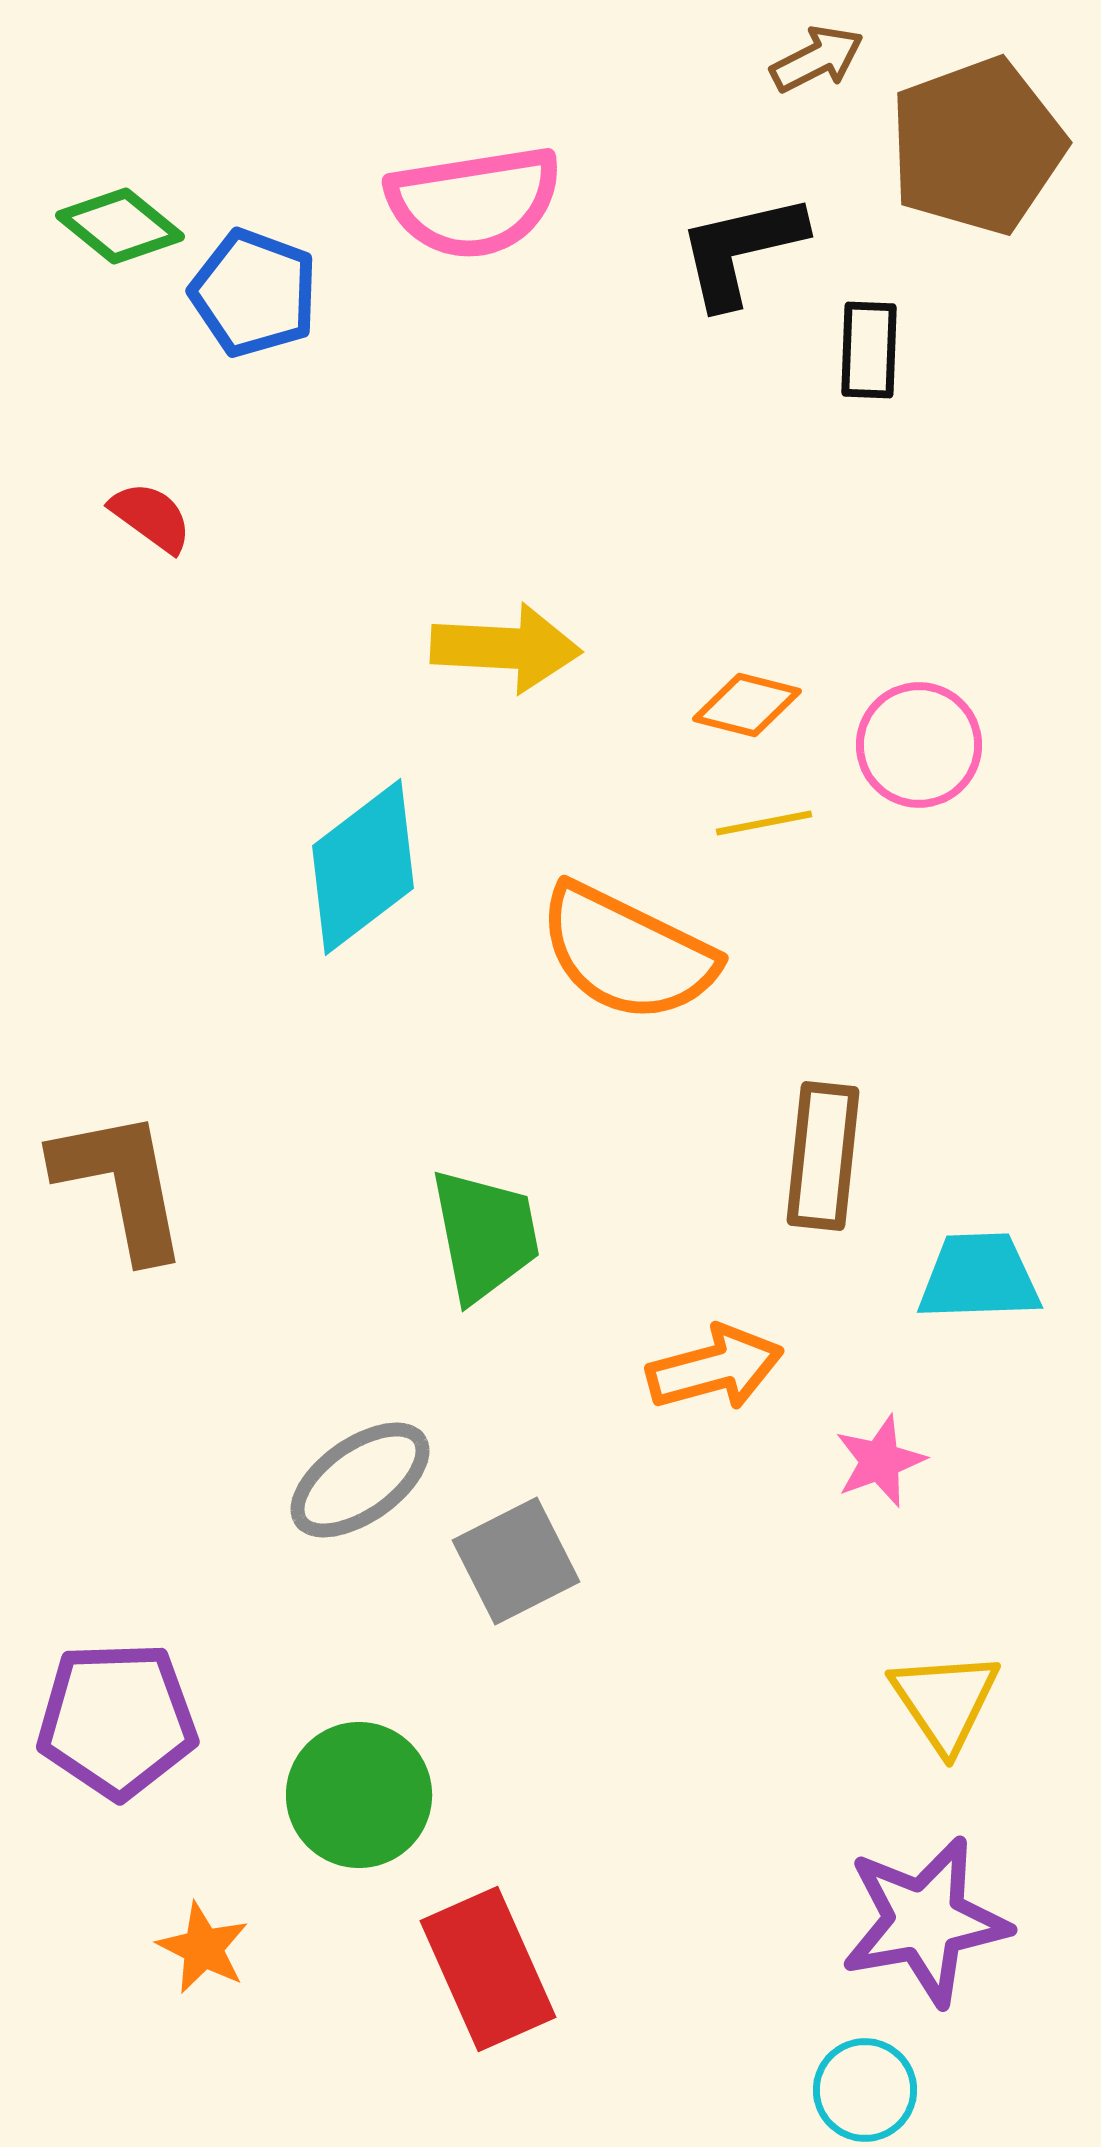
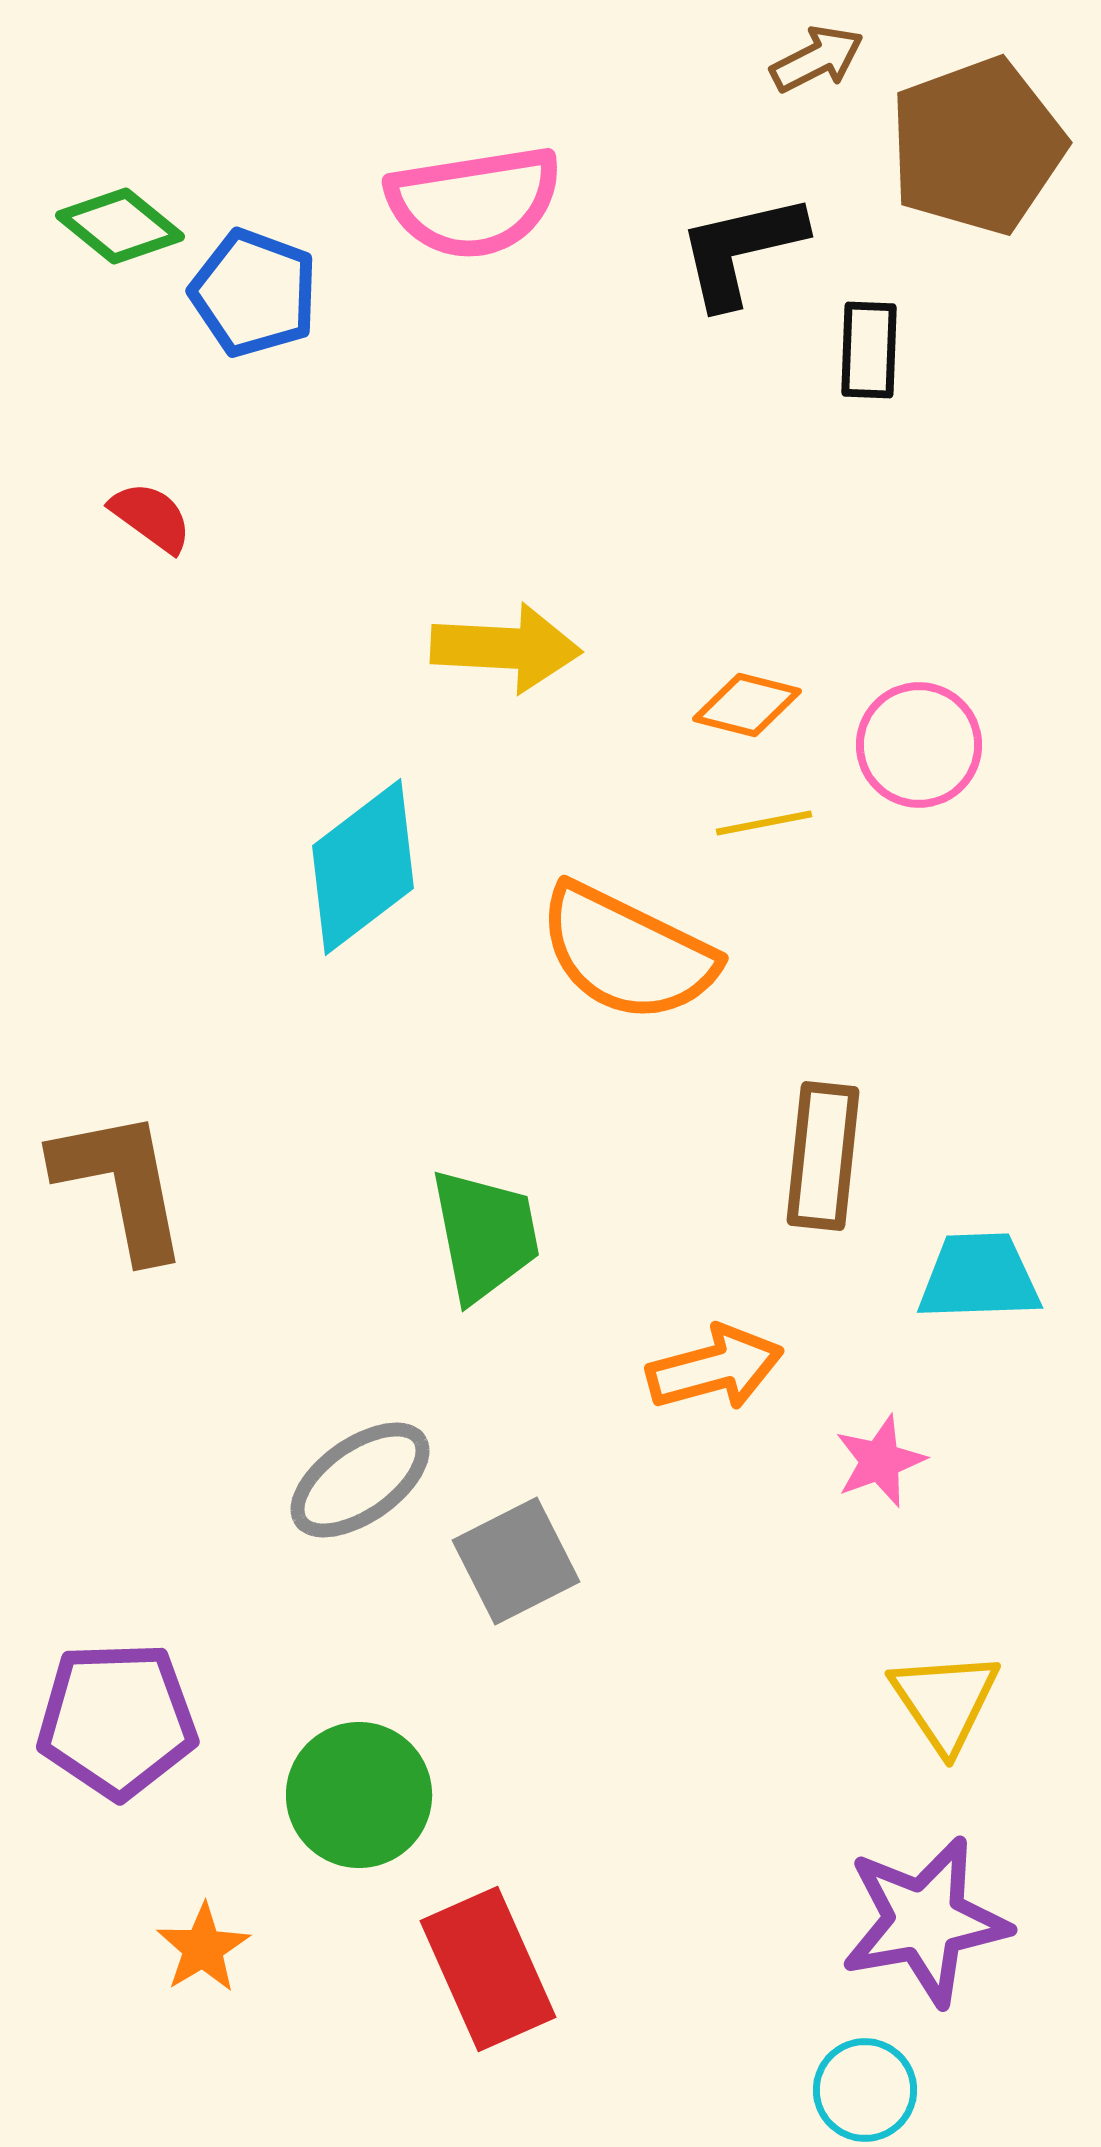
orange star: rotated 14 degrees clockwise
